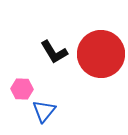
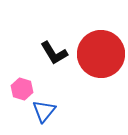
black L-shape: moved 1 px down
pink hexagon: rotated 15 degrees clockwise
